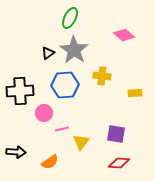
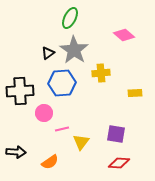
yellow cross: moved 1 px left, 3 px up; rotated 12 degrees counterclockwise
blue hexagon: moved 3 px left, 2 px up
